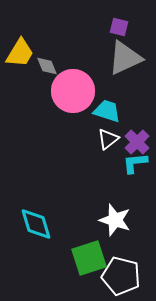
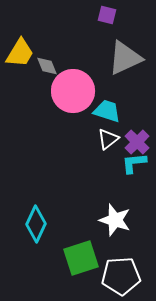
purple square: moved 12 px left, 12 px up
cyan L-shape: moved 1 px left
cyan diamond: rotated 42 degrees clockwise
green square: moved 8 px left
white pentagon: rotated 18 degrees counterclockwise
